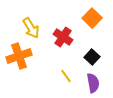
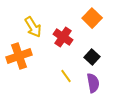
yellow arrow: moved 2 px right, 1 px up
